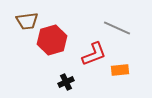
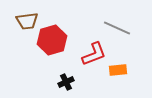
orange rectangle: moved 2 px left
